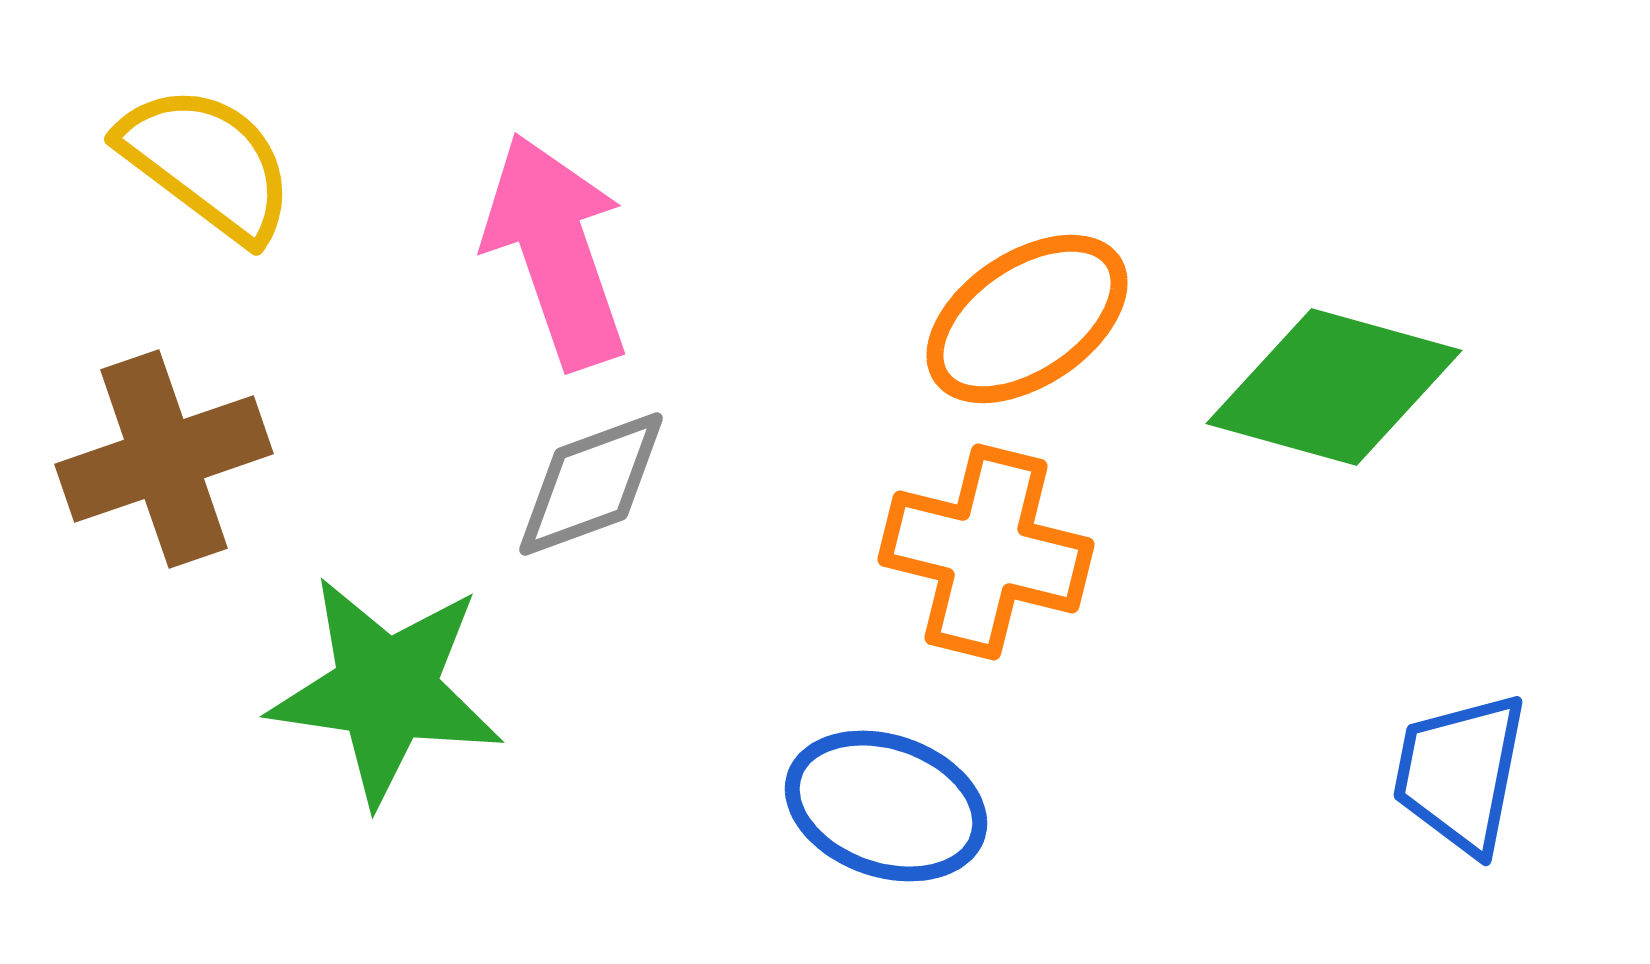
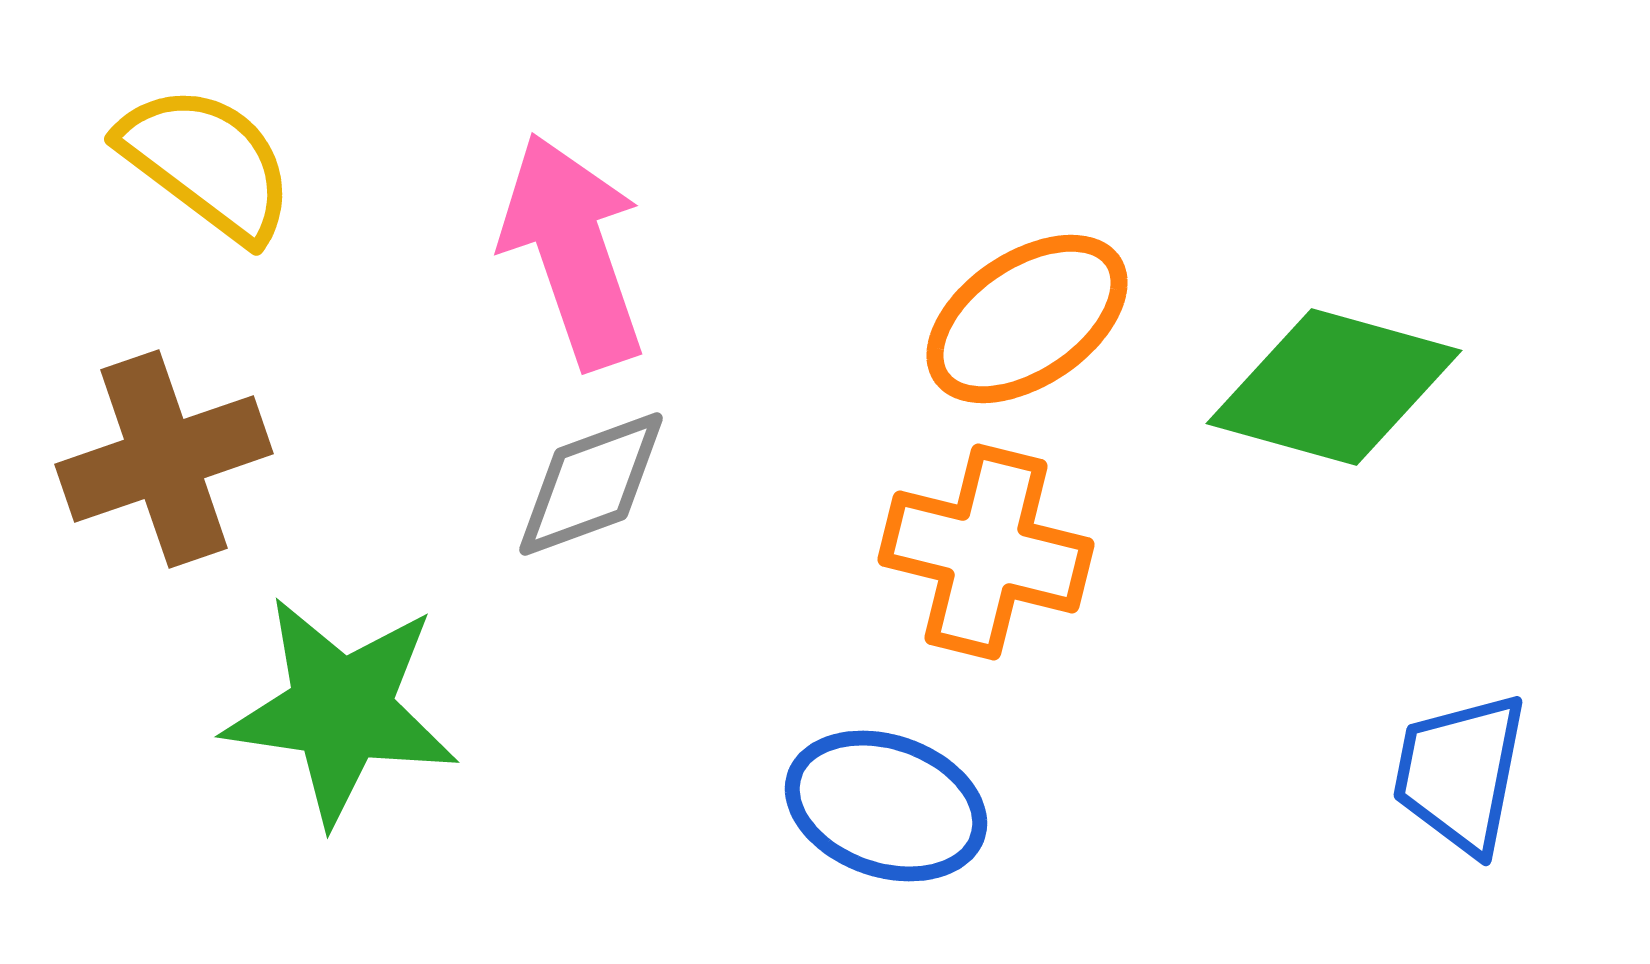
pink arrow: moved 17 px right
green star: moved 45 px left, 20 px down
